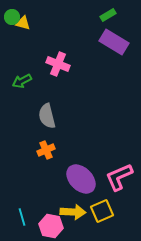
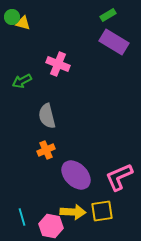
purple ellipse: moved 5 px left, 4 px up
yellow square: rotated 15 degrees clockwise
